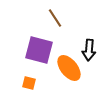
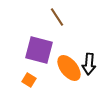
brown line: moved 2 px right, 1 px up
black arrow: moved 14 px down
orange square: moved 3 px up; rotated 16 degrees clockwise
